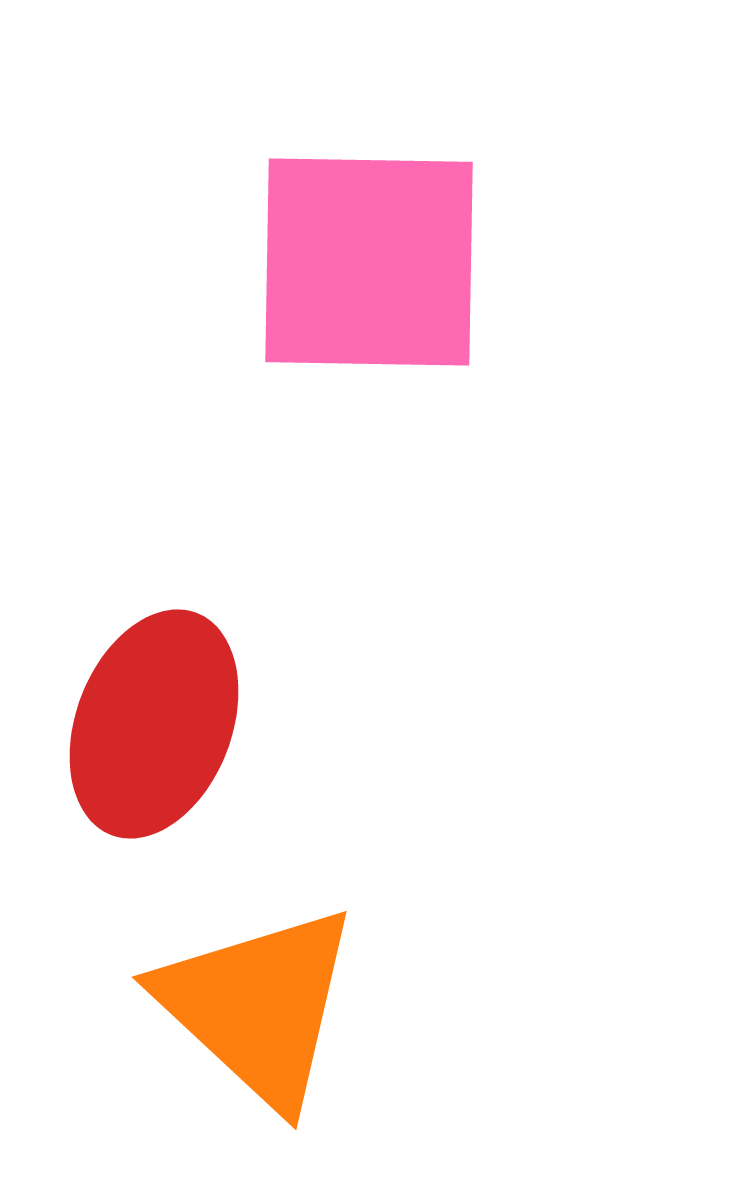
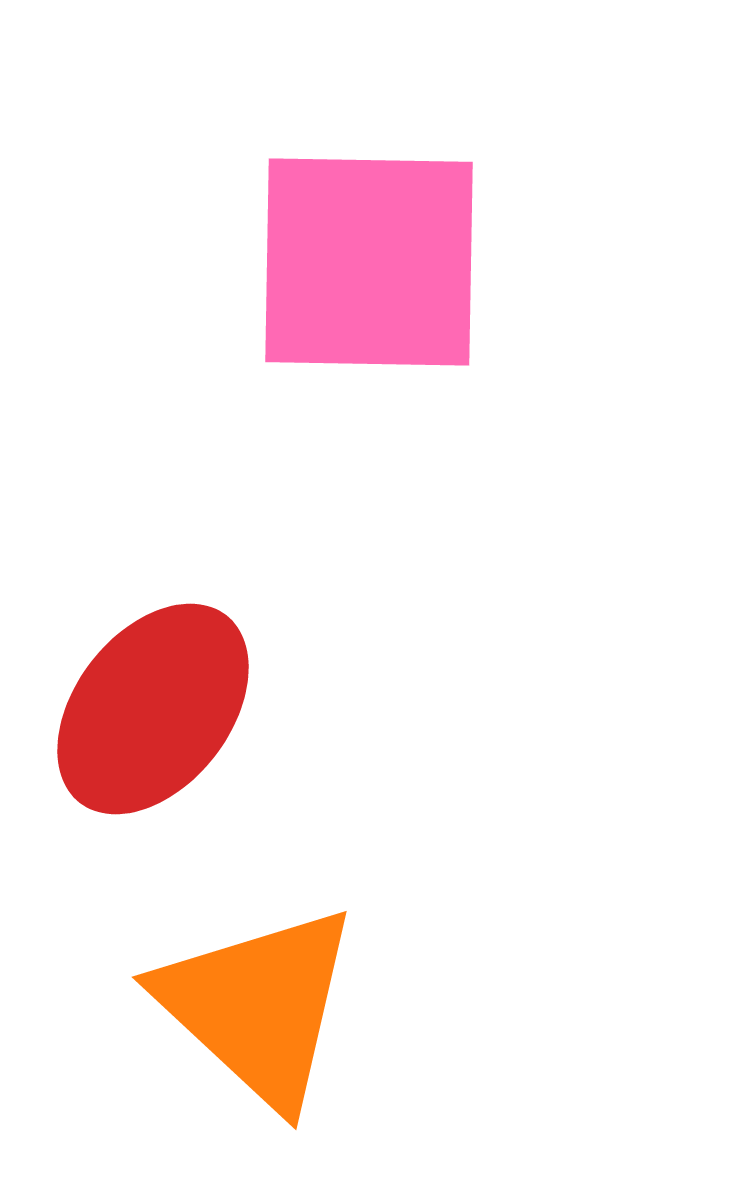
red ellipse: moved 1 px left, 15 px up; rotated 17 degrees clockwise
